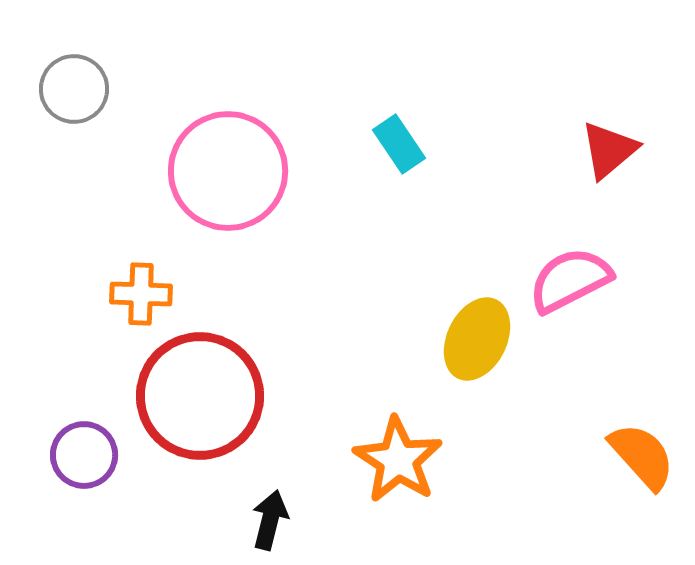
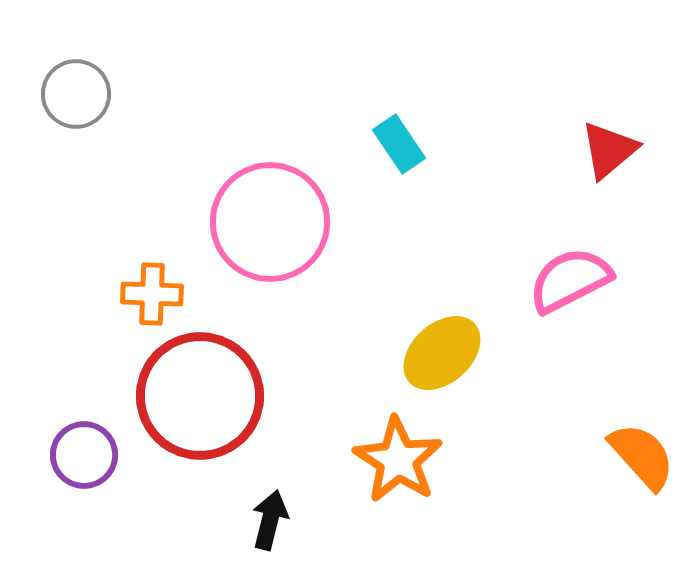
gray circle: moved 2 px right, 5 px down
pink circle: moved 42 px right, 51 px down
orange cross: moved 11 px right
yellow ellipse: moved 35 px left, 14 px down; rotated 22 degrees clockwise
